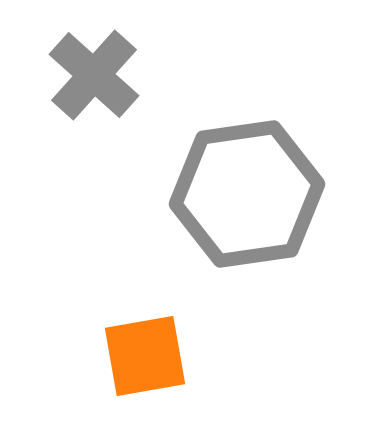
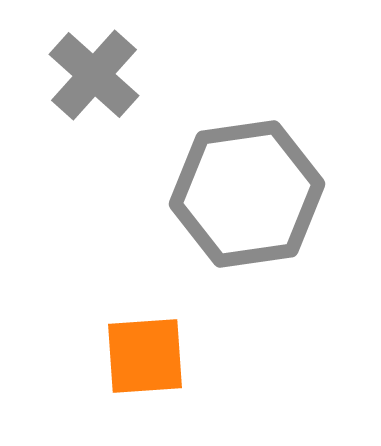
orange square: rotated 6 degrees clockwise
